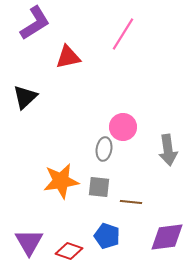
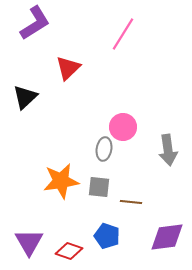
red triangle: moved 11 px down; rotated 32 degrees counterclockwise
